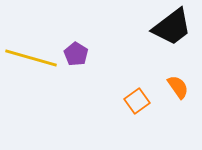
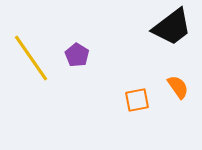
purple pentagon: moved 1 px right, 1 px down
yellow line: rotated 39 degrees clockwise
orange square: moved 1 px up; rotated 25 degrees clockwise
